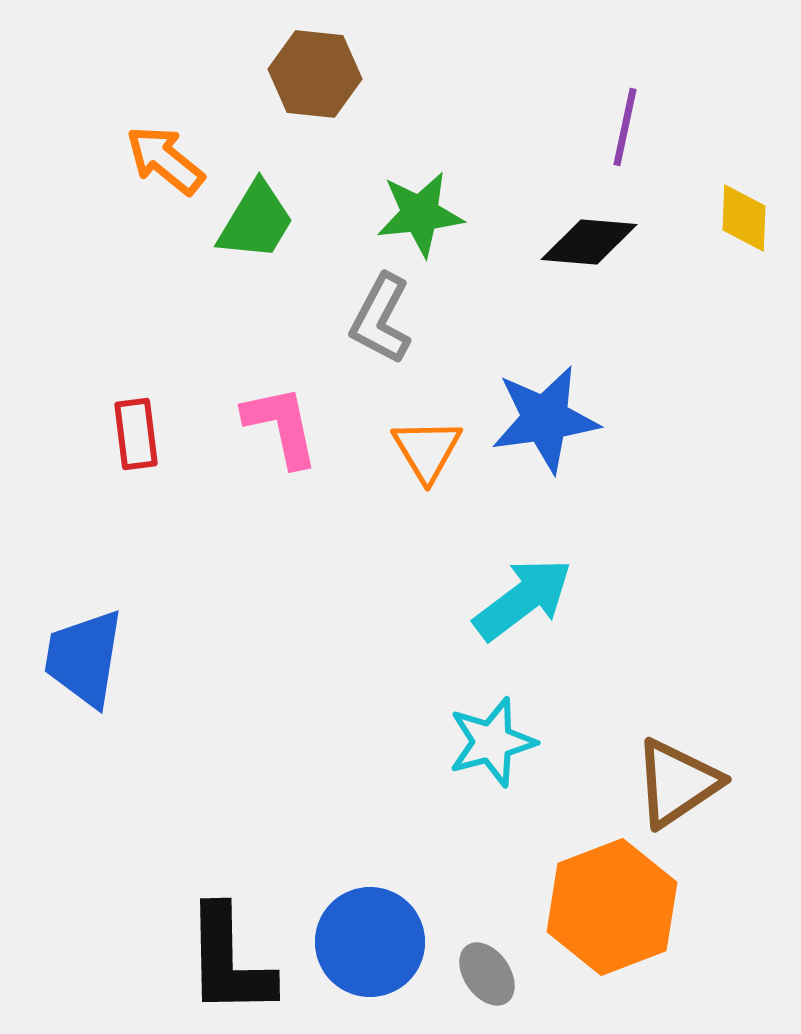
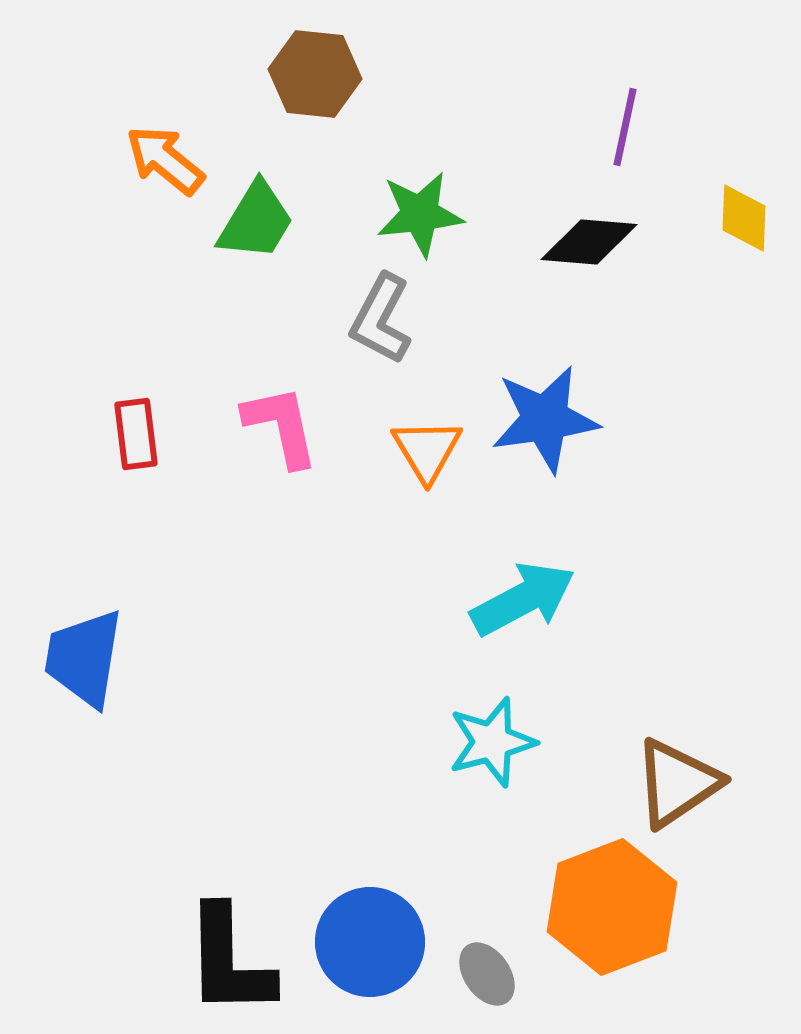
cyan arrow: rotated 9 degrees clockwise
